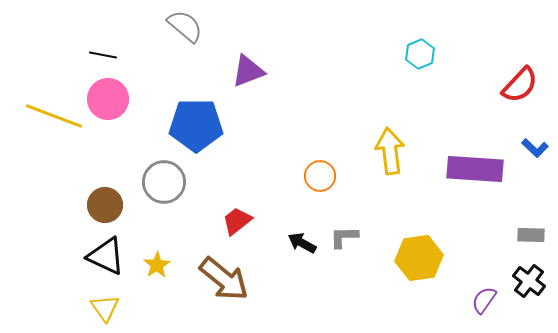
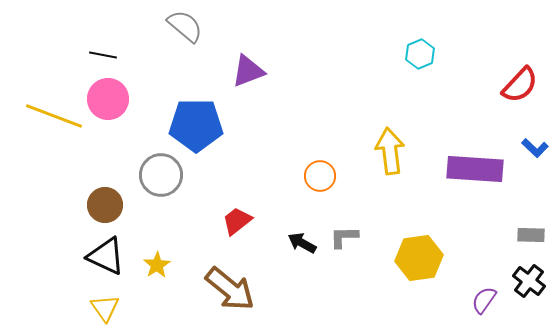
gray circle: moved 3 px left, 7 px up
brown arrow: moved 6 px right, 10 px down
